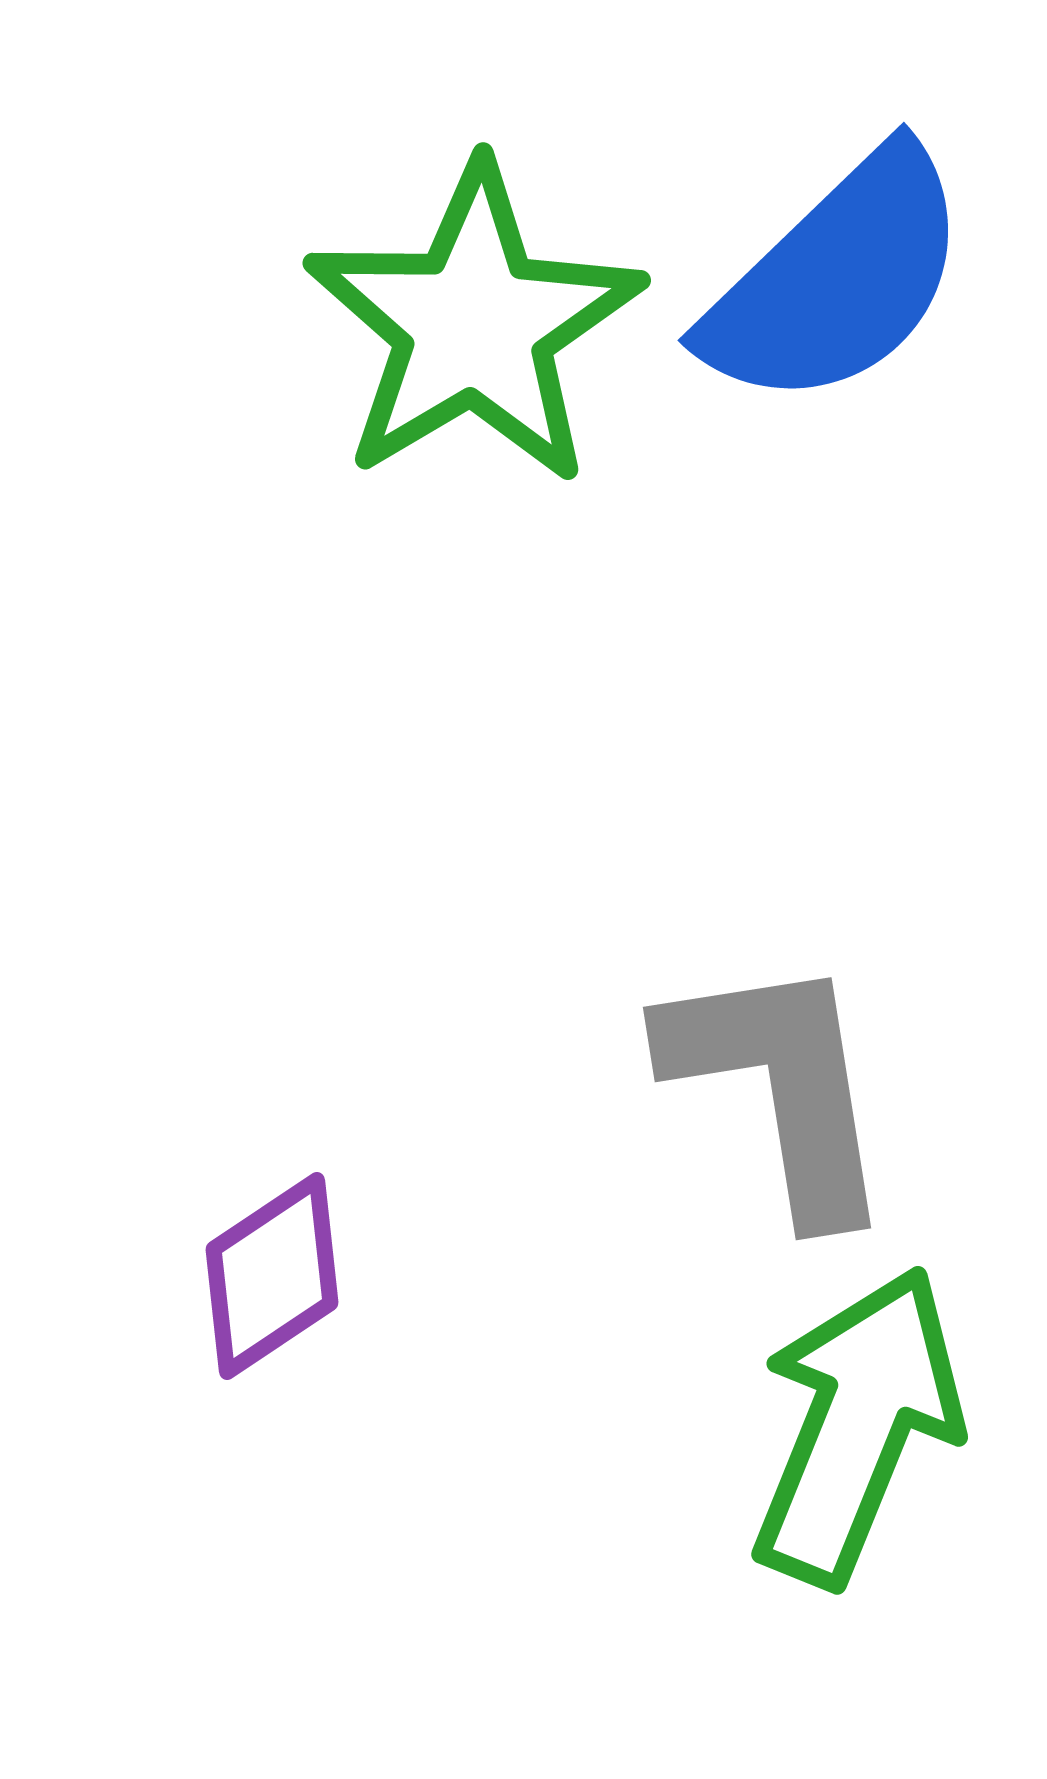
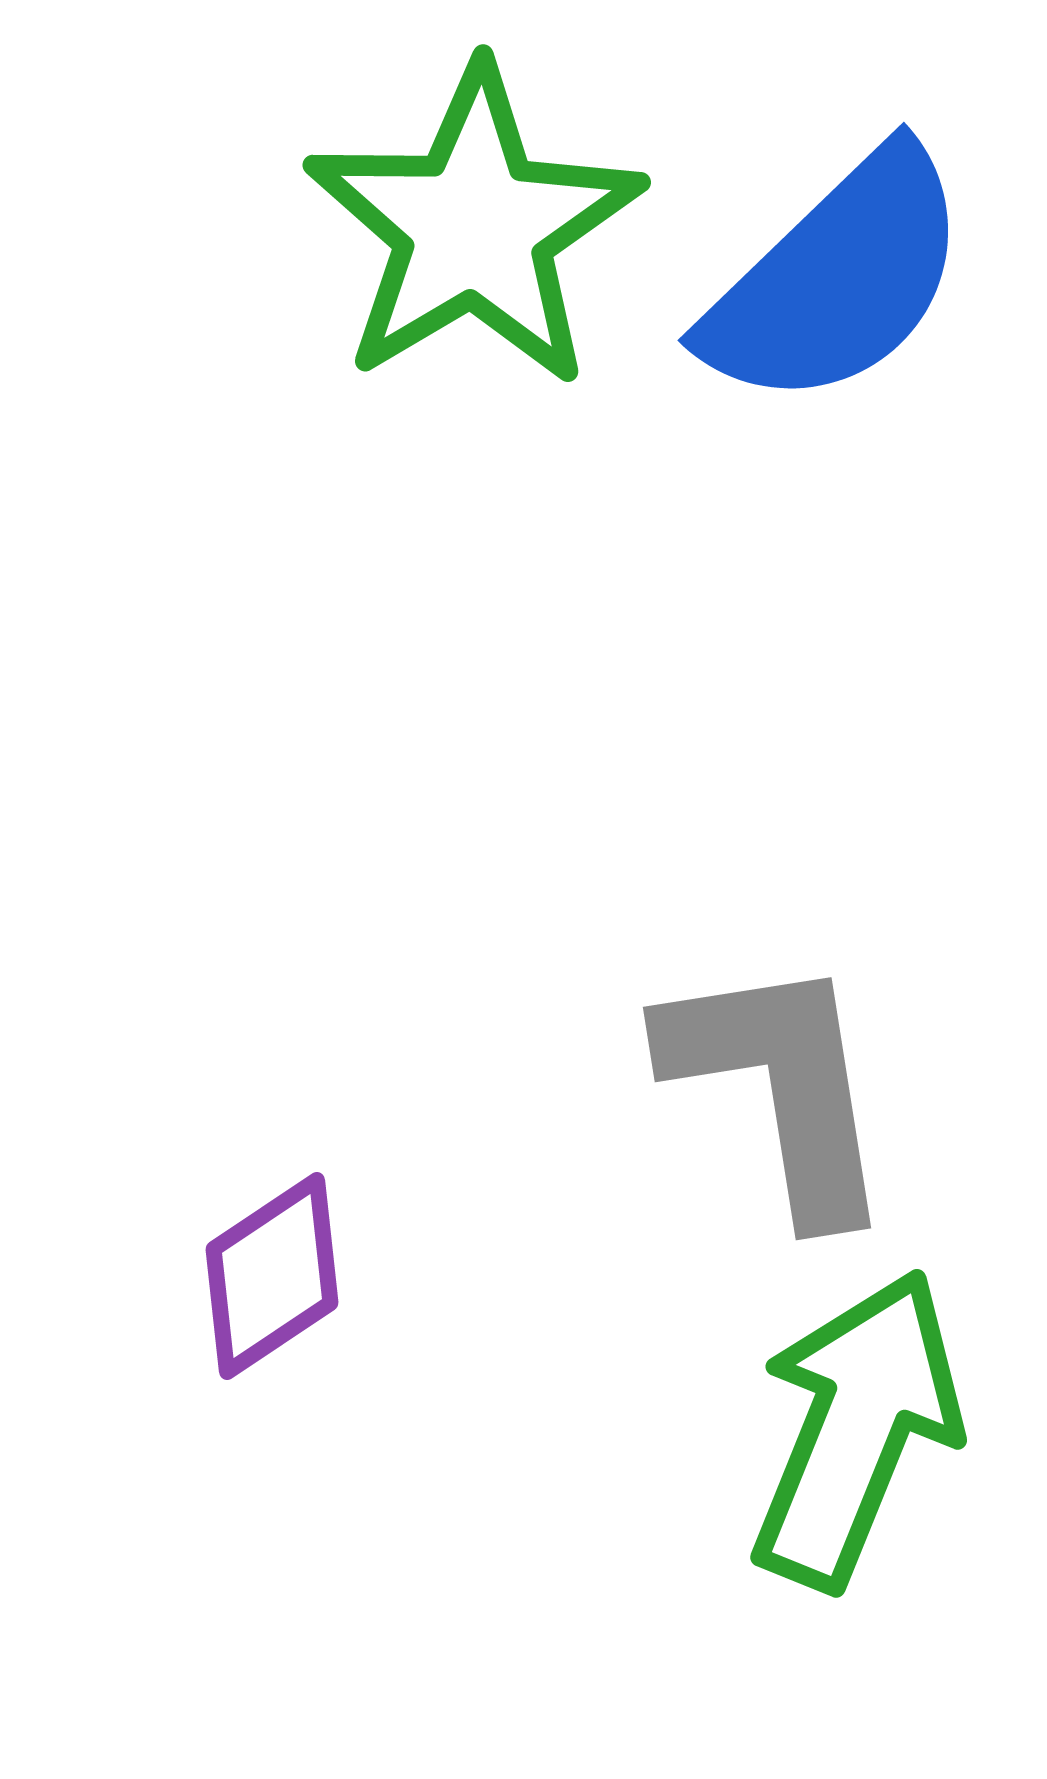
green star: moved 98 px up
green arrow: moved 1 px left, 3 px down
